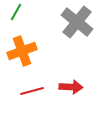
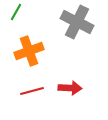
gray cross: rotated 12 degrees counterclockwise
orange cross: moved 7 px right
red arrow: moved 1 px left, 1 px down
